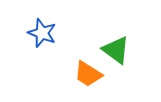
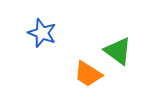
green triangle: moved 2 px right, 1 px down
